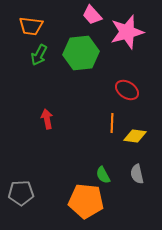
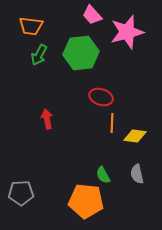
red ellipse: moved 26 px left, 7 px down; rotated 15 degrees counterclockwise
